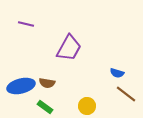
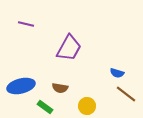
brown semicircle: moved 13 px right, 5 px down
